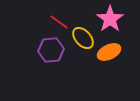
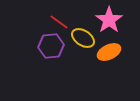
pink star: moved 1 px left, 1 px down
yellow ellipse: rotated 15 degrees counterclockwise
purple hexagon: moved 4 px up
